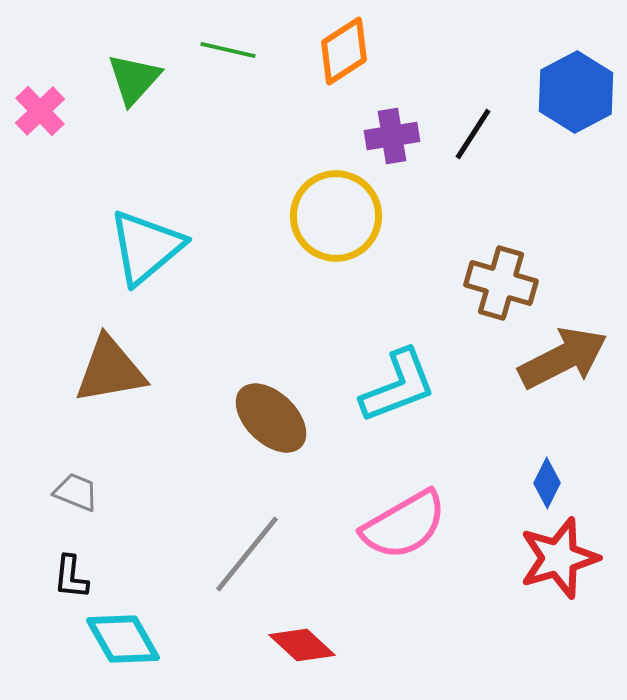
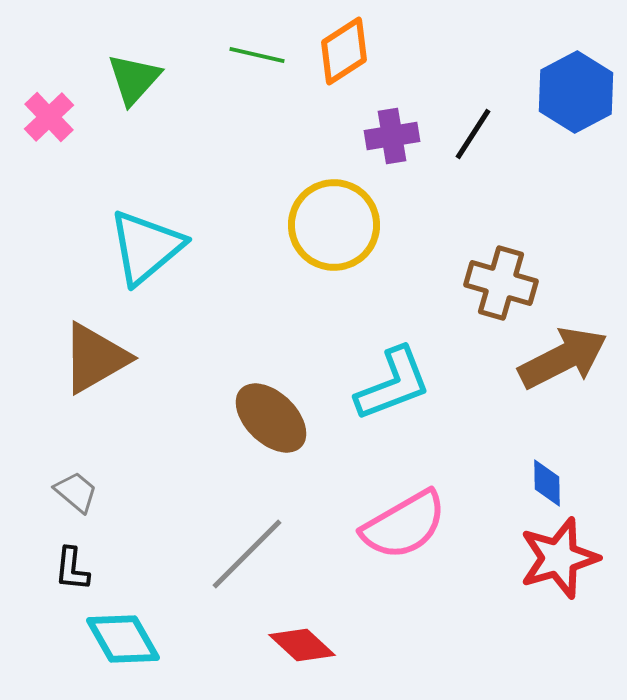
green line: moved 29 px right, 5 px down
pink cross: moved 9 px right, 6 px down
yellow circle: moved 2 px left, 9 px down
brown triangle: moved 15 px left, 12 px up; rotated 20 degrees counterclockwise
cyan L-shape: moved 5 px left, 2 px up
blue diamond: rotated 27 degrees counterclockwise
gray trapezoid: rotated 18 degrees clockwise
gray line: rotated 6 degrees clockwise
black L-shape: moved 1 px right, 8 px up
